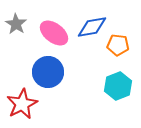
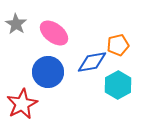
blue diamond: moved 35 px down
orange pentagon: rotated 20 degrees counterclockwise
cyan hexagon: moved 1 px up; rotated 8 degrees counterclockwise
